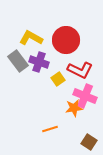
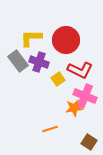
yellow L-shape: rotated 30 degrees counterclockwise
